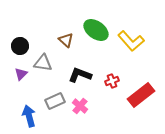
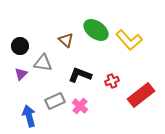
yellow L-shape: moved 2 px left, 1 px up
